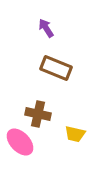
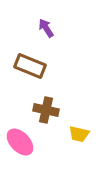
brown rectangle: moved 26 px left, 2 px up
brown cross: moved 8 px right, 4 px up
yellow trapezoid: moved 4 px right
